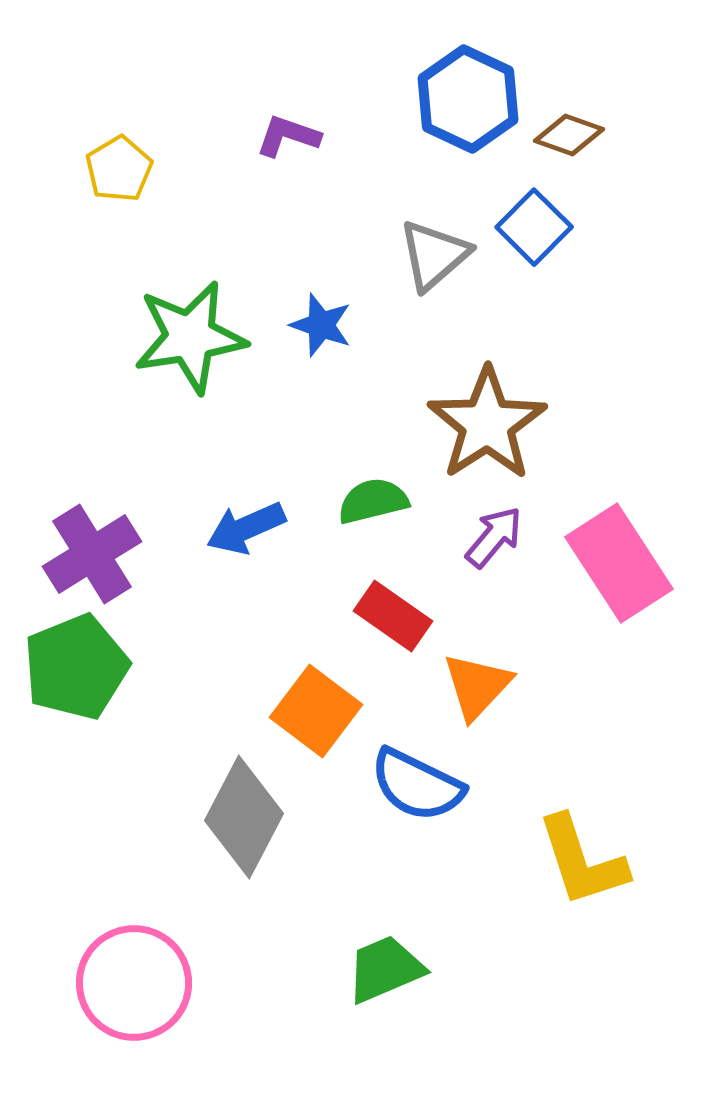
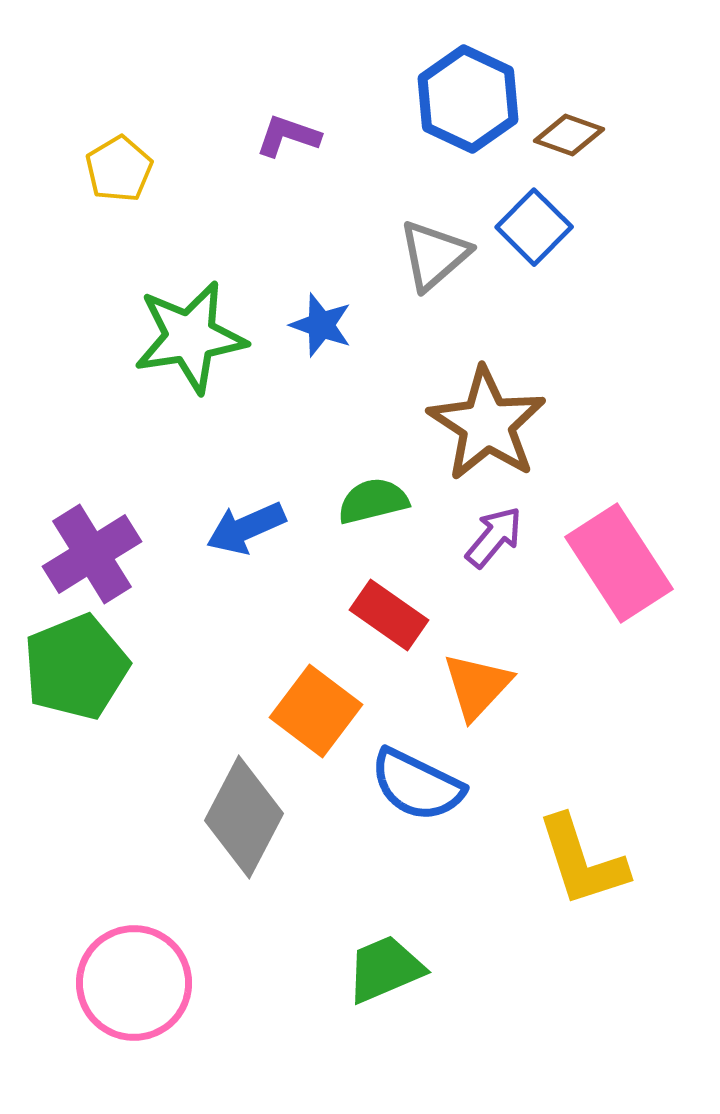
brown star: rotated 6 degrees counterclockwise
red rectangle: moved 4 px left, 1 px up
